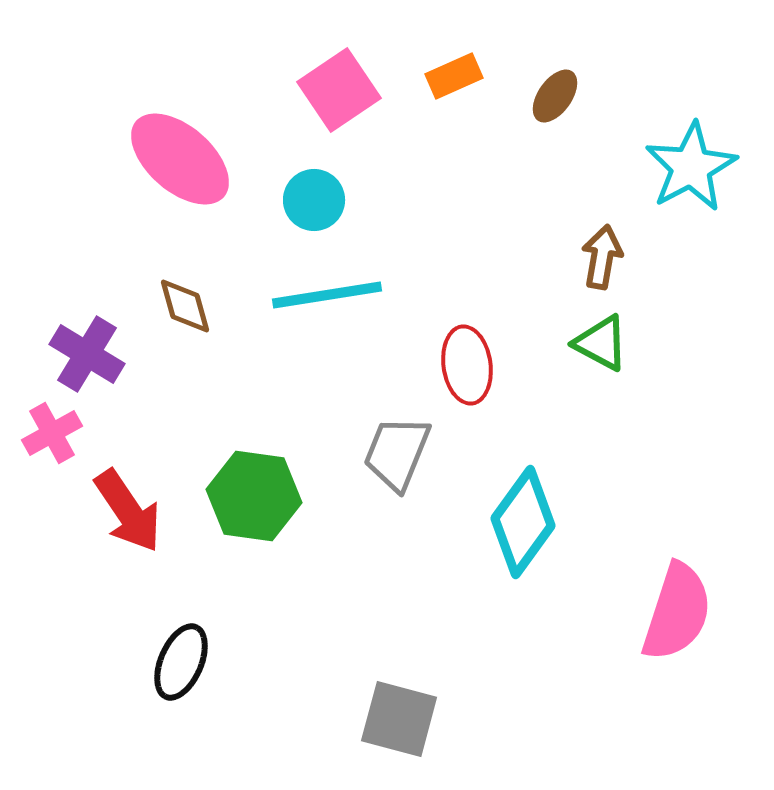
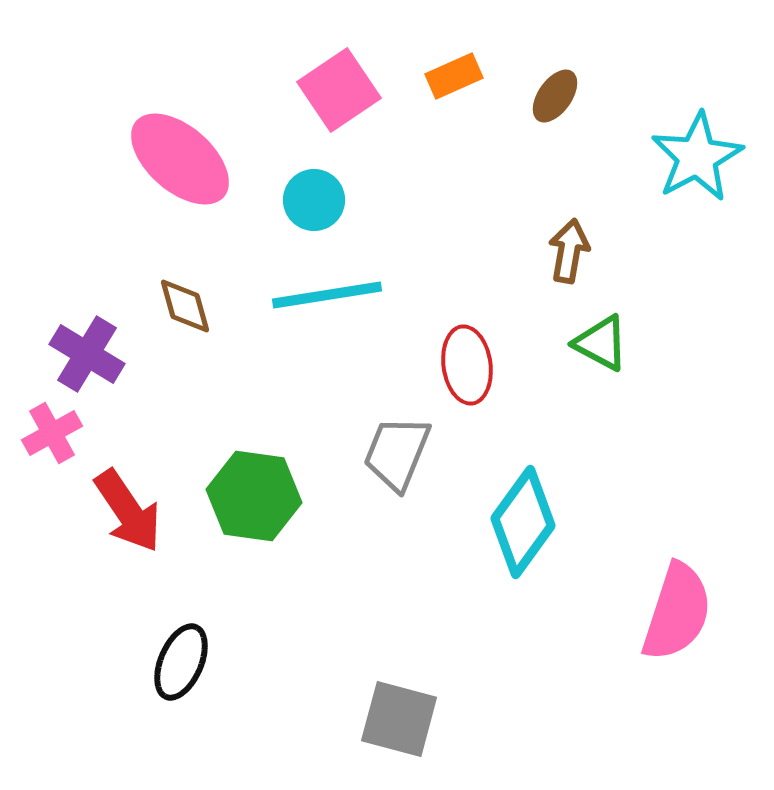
cyan star: moved 6 px right, 10 px up
brown arrow: moved 33 px left, 6 px up
